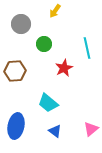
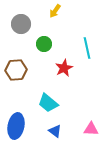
brown hexagon: moved 1 px right, 1 px up
pink triangle: rotated 42 degrees clockwise
